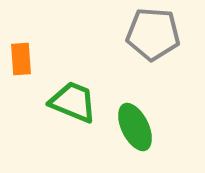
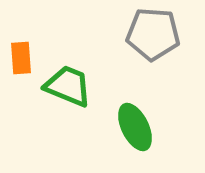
orange rectangle: moved 1 px up
green trapezoid: moved 5 px left, 16 px up
